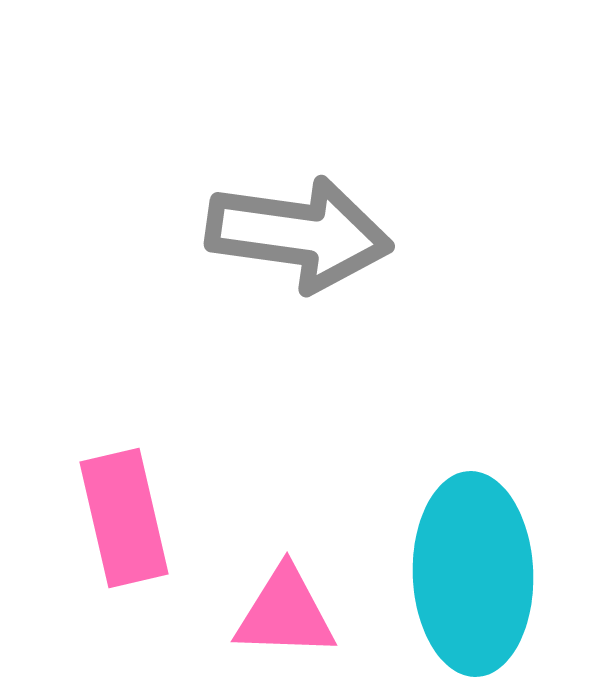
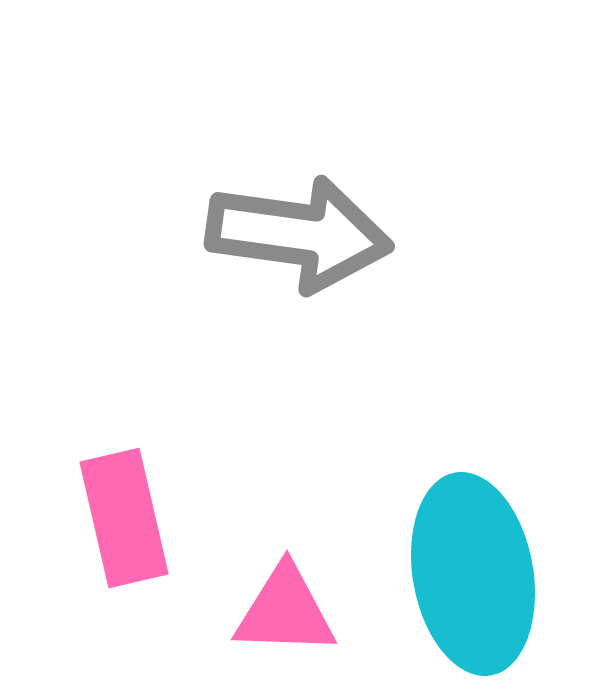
cyan ellipse: rotated 8 degrees counterclockwise
pink triangle: moved 2 px up
